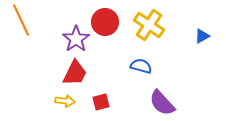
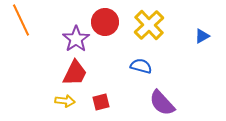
yellow cross: rotated 12 degrees clockwise
